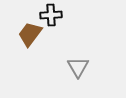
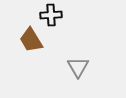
brown trapezoid: moved 1 px right, 6 px down; rotated 68 degrees counterclockwise
